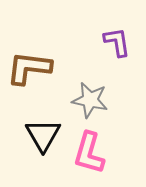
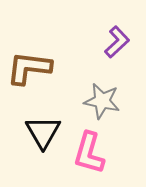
purple L-shape: rotated 56 degrees clockwise
gray star: moved 12 px right, 1 px down
black triangle: moved 3 px up
